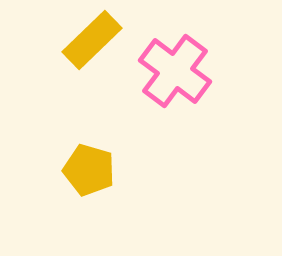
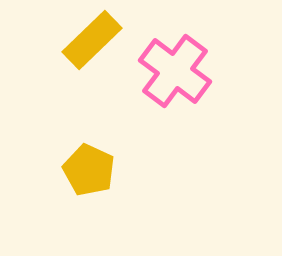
yellow pentagon: rotated 9 degrees clockwise
